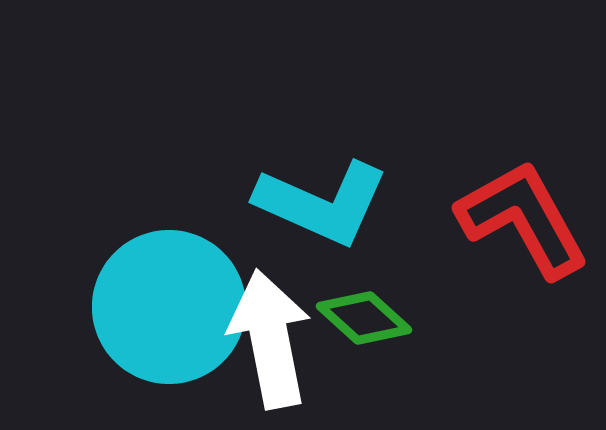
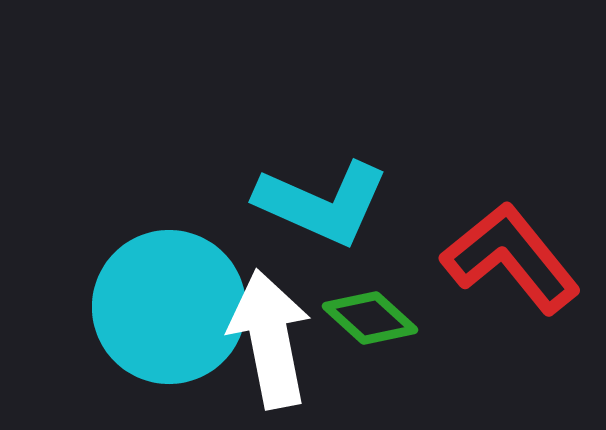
red L-shape: moved 12 px left, 39 px down; rotated 10 degrees counterclockwise
green diamond: moved 6 px right
